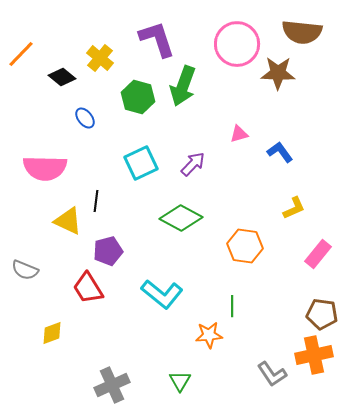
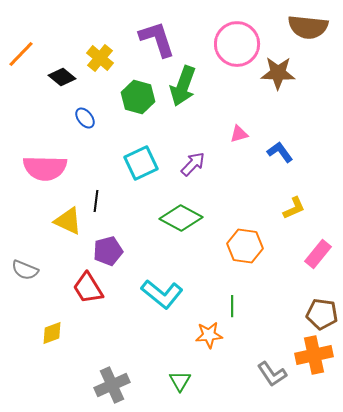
brown semicircle: moved 6 px right, 5 px up
